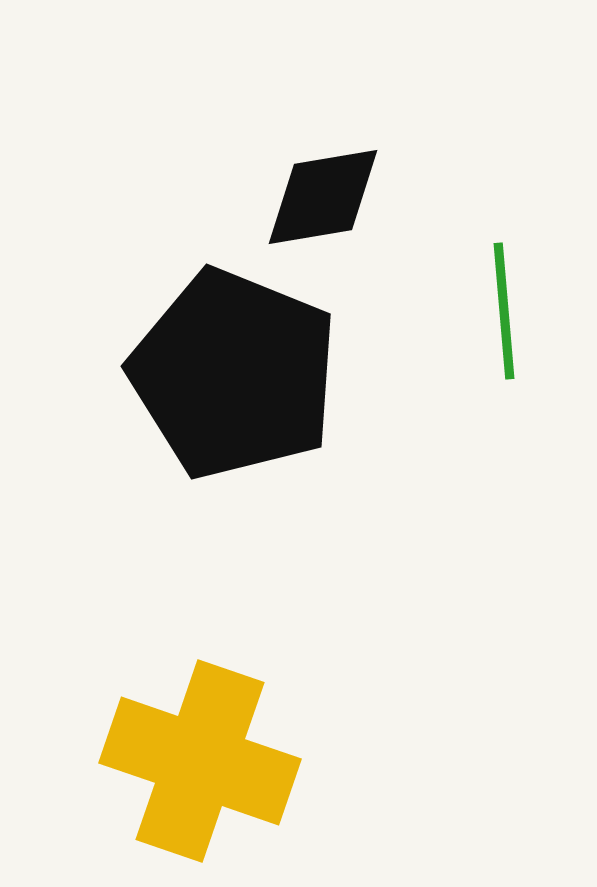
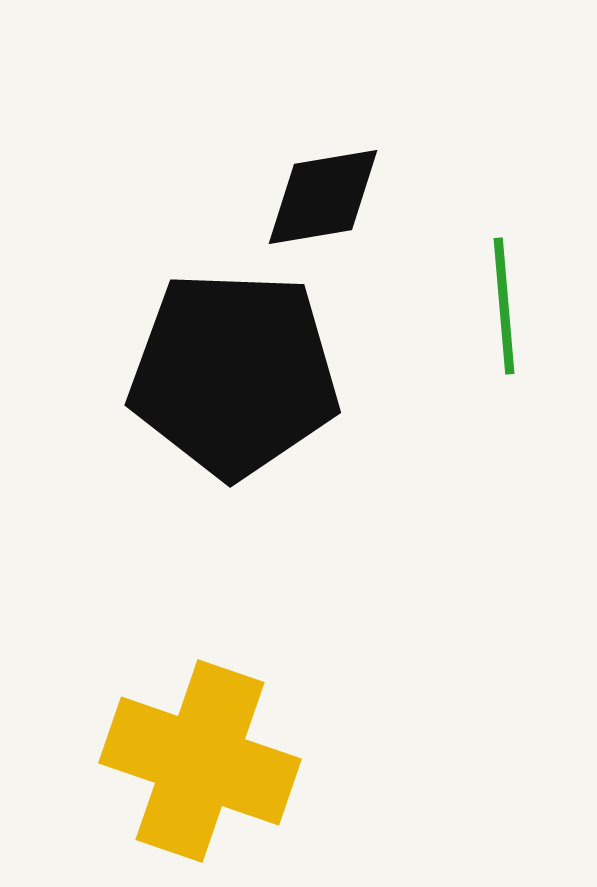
green line: moved 5 px up
black pentagon: rotated 20 degrees counterclockwise
